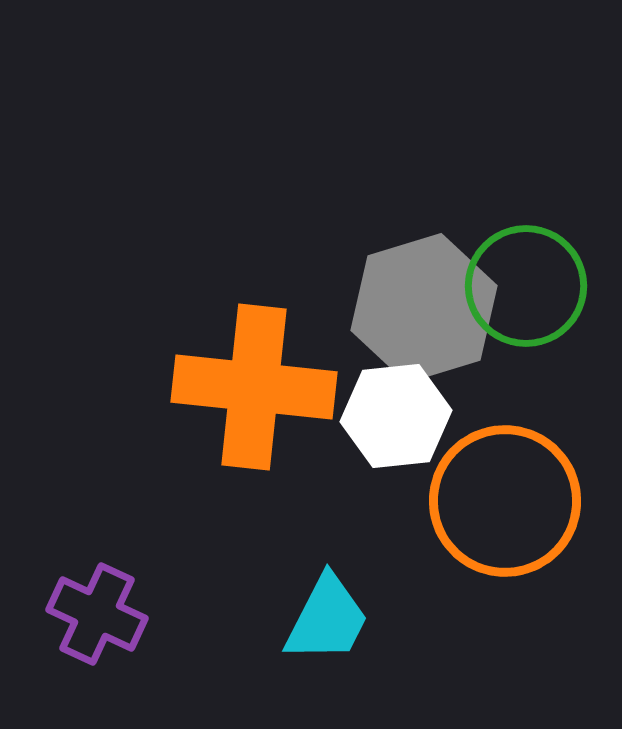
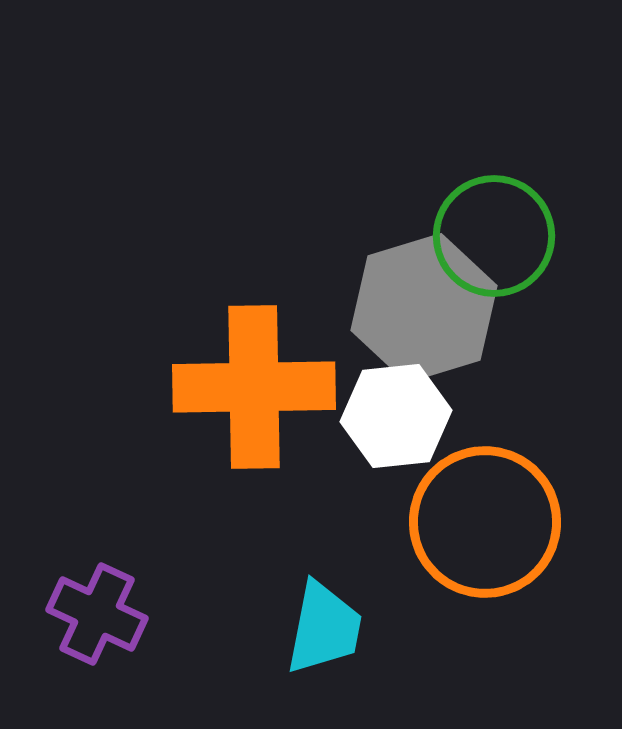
green circle: moved 32 px left, 50 px up
orange cross: rotated 7 degrees counterclockwise
orange circle: moved 20 px left, 21 px down
cyan trapezoid: moved 3 px left, 9 px down; rotated 16 degrees counterclockwise
